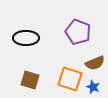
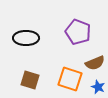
blue star: moved 5 px right
